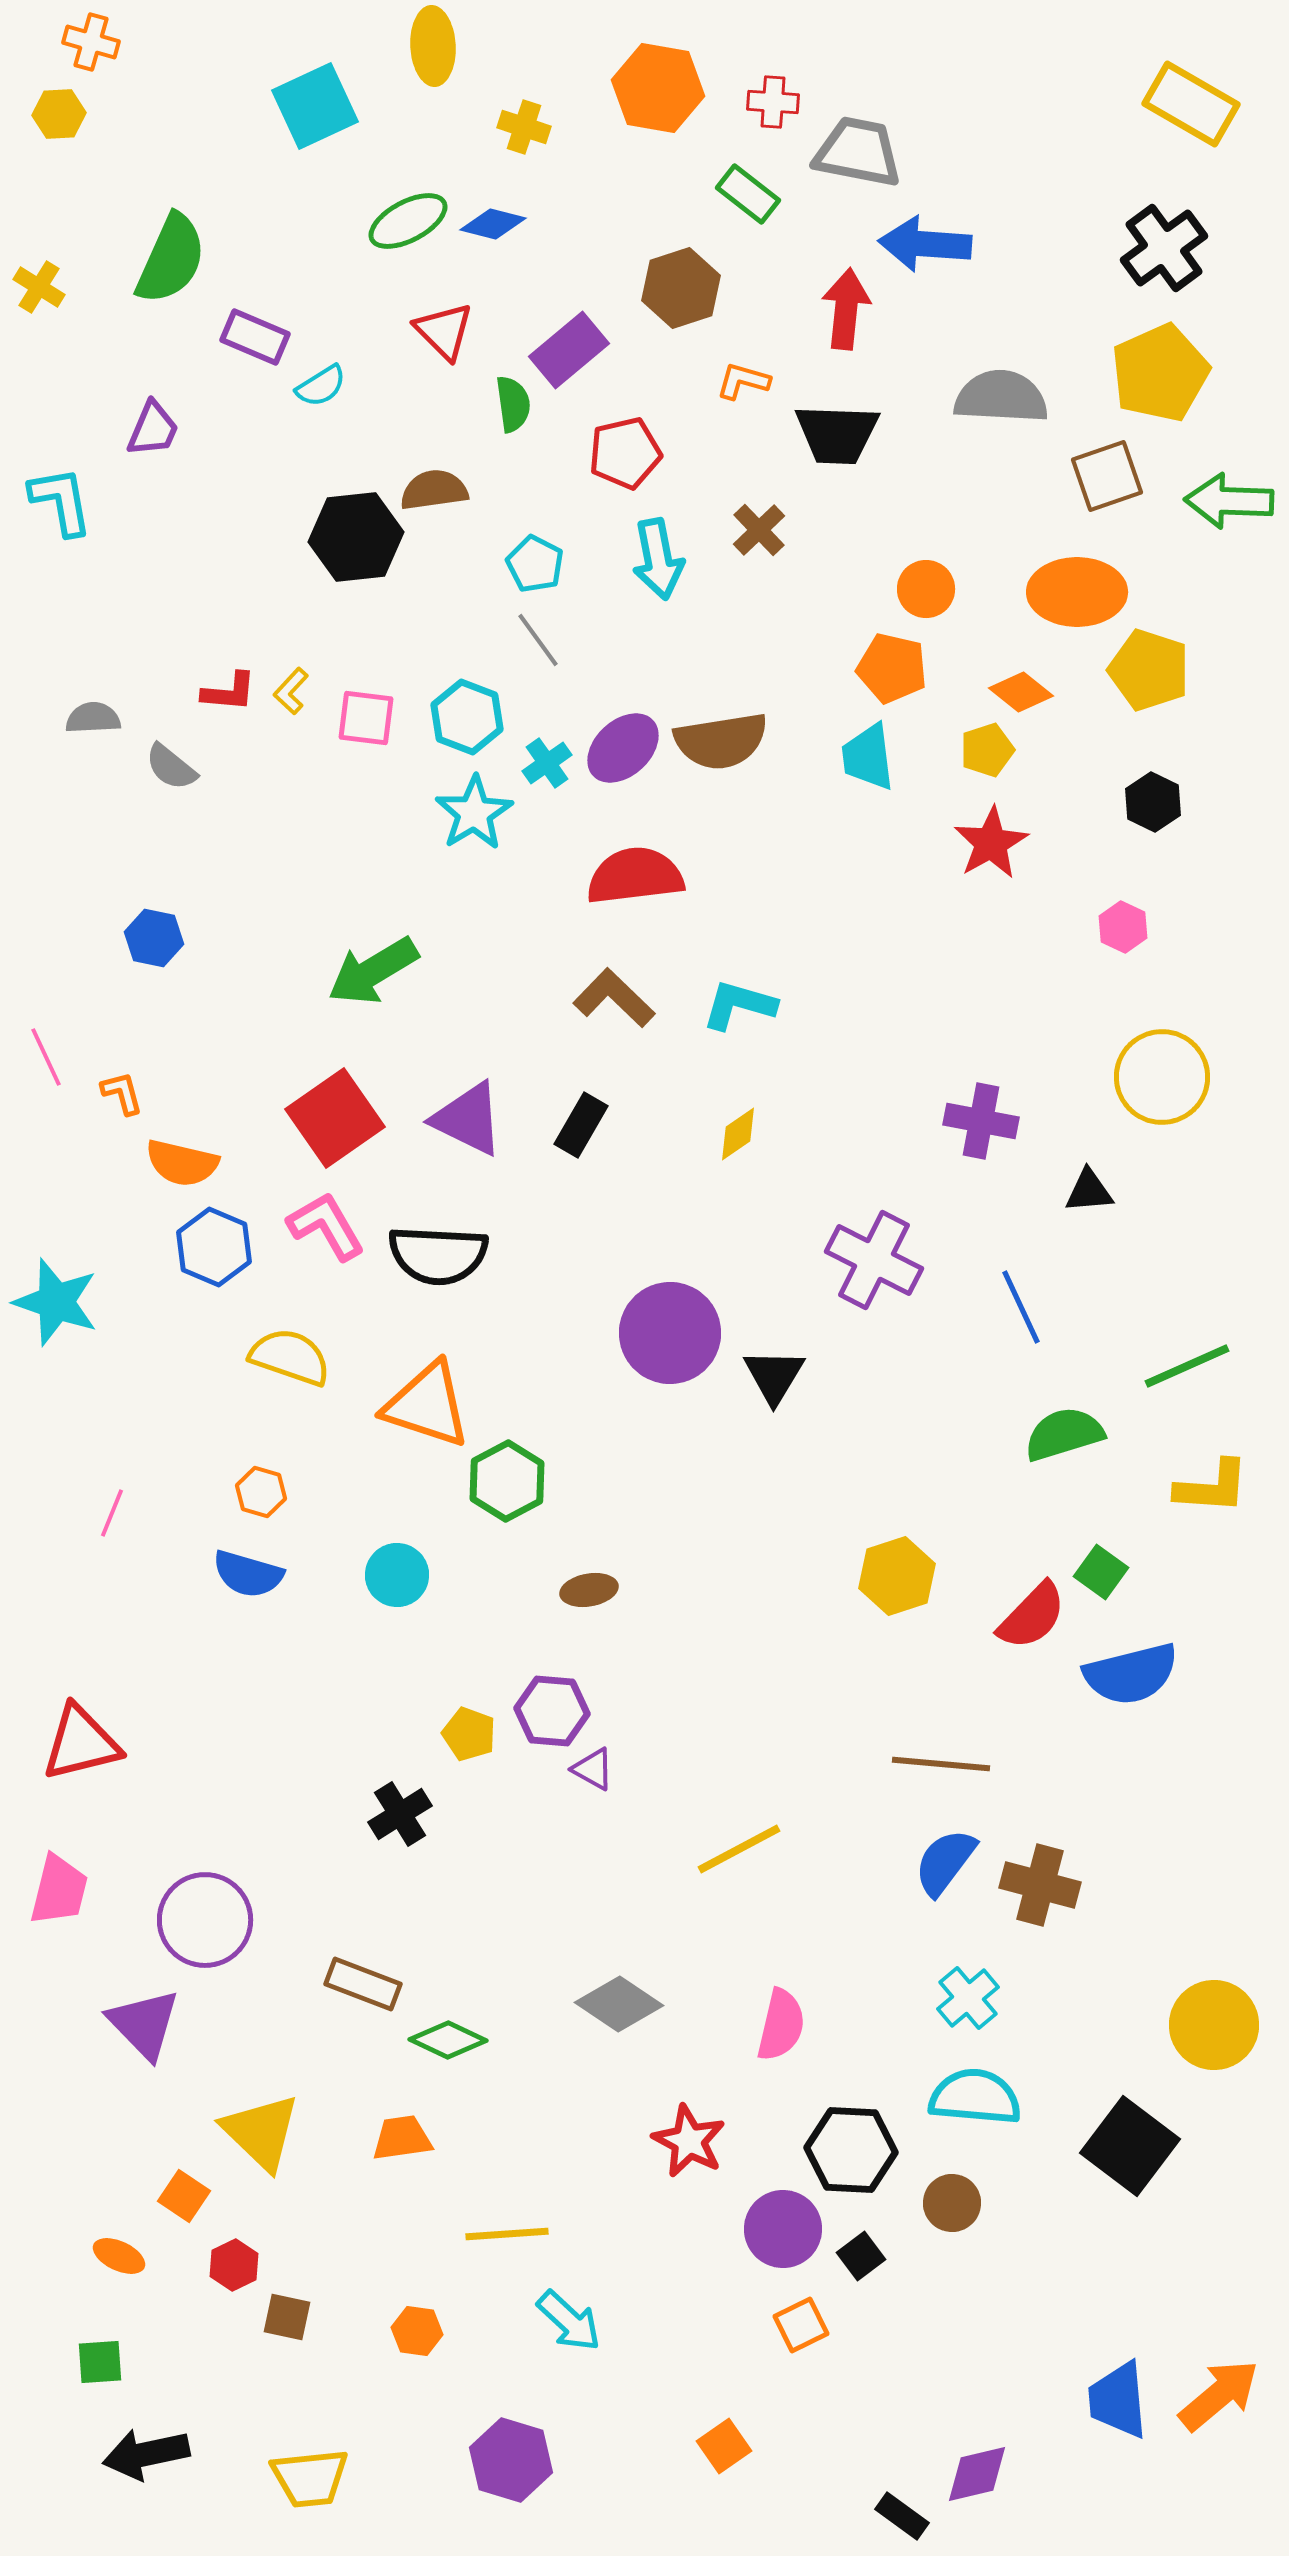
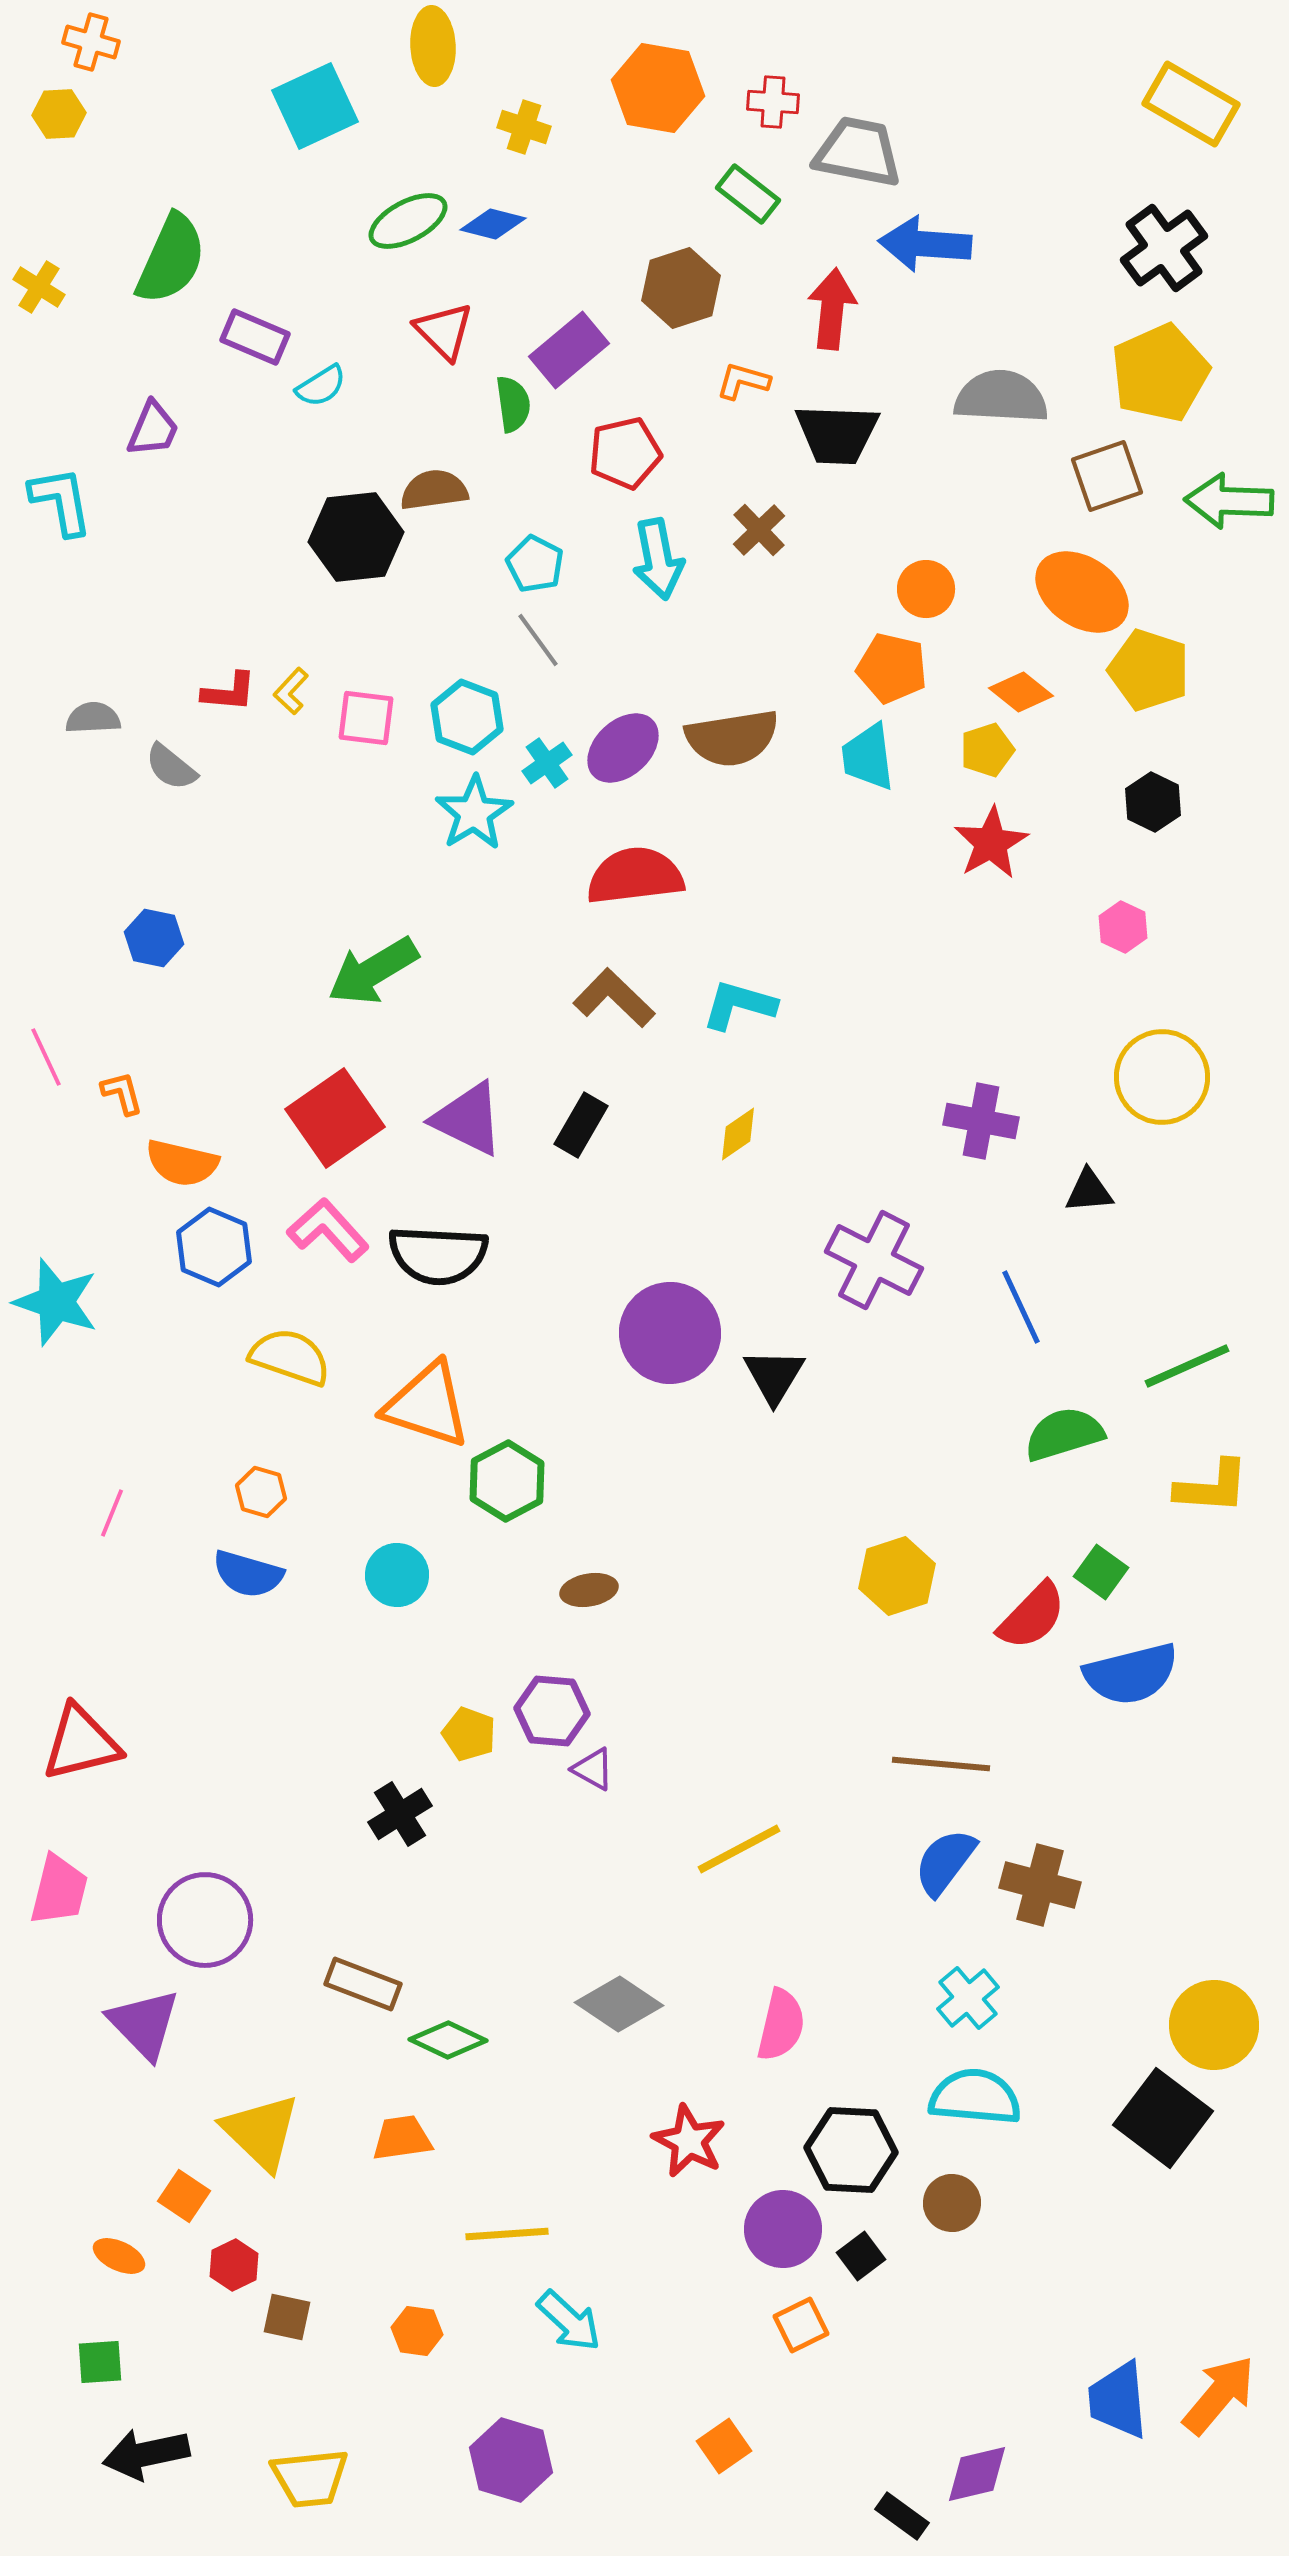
red arrow at (846, 309): moved 14 px left
orange ellipse at (1077, 592): moved 5 px right; rotated 34 degrees clockwise
brown semicircle at (721, 741): moved 11 px right, 3 px up
pink L-shape at (326, 1226): moved 2 px right, 4 px down; rotated 12 degrees counterclockwise
black square at (1130, 2146): moved 33 px right, 28 px up
orange arrow at (1219, 2395): rotated 10 degrees counterclockwise
